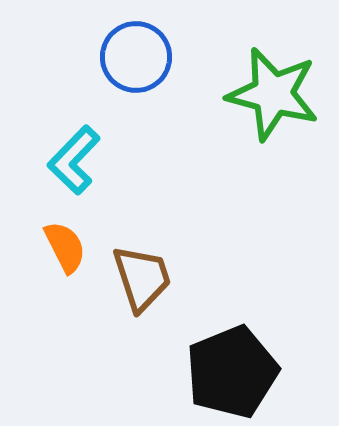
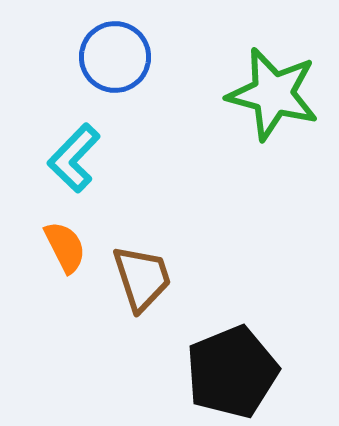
blue circle: moved 21 px left
cyan L-shape: moved 2 px up
